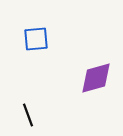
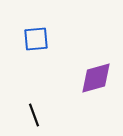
black line: moved 6 px right
